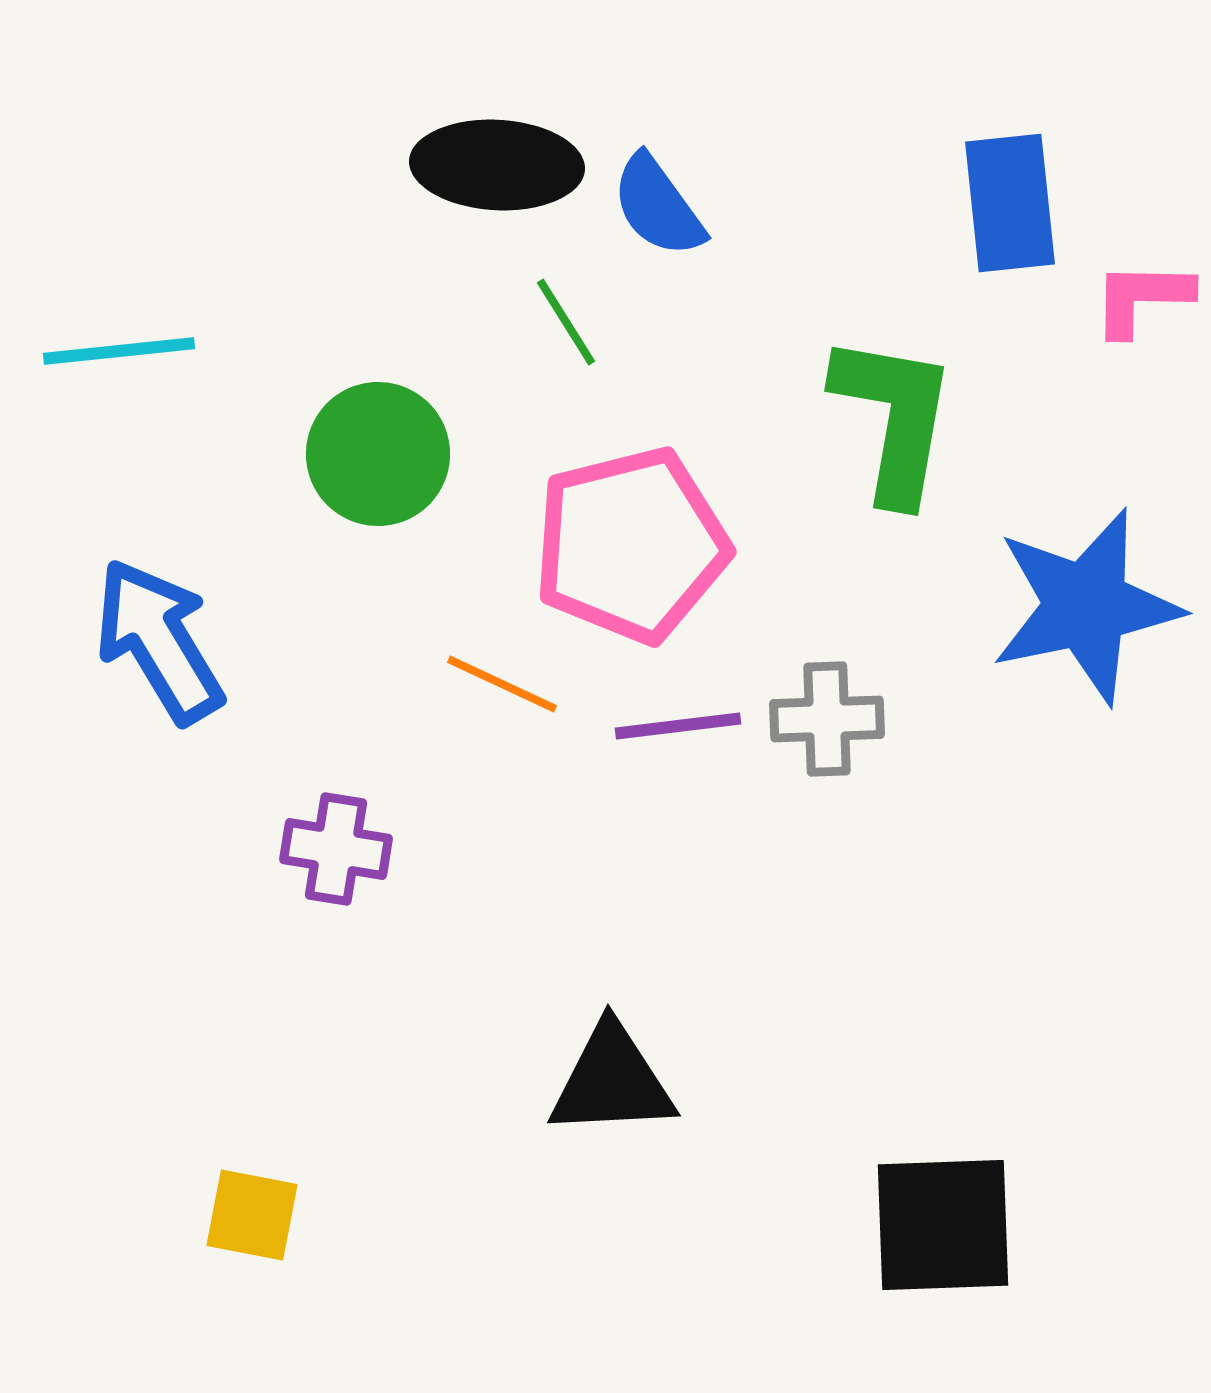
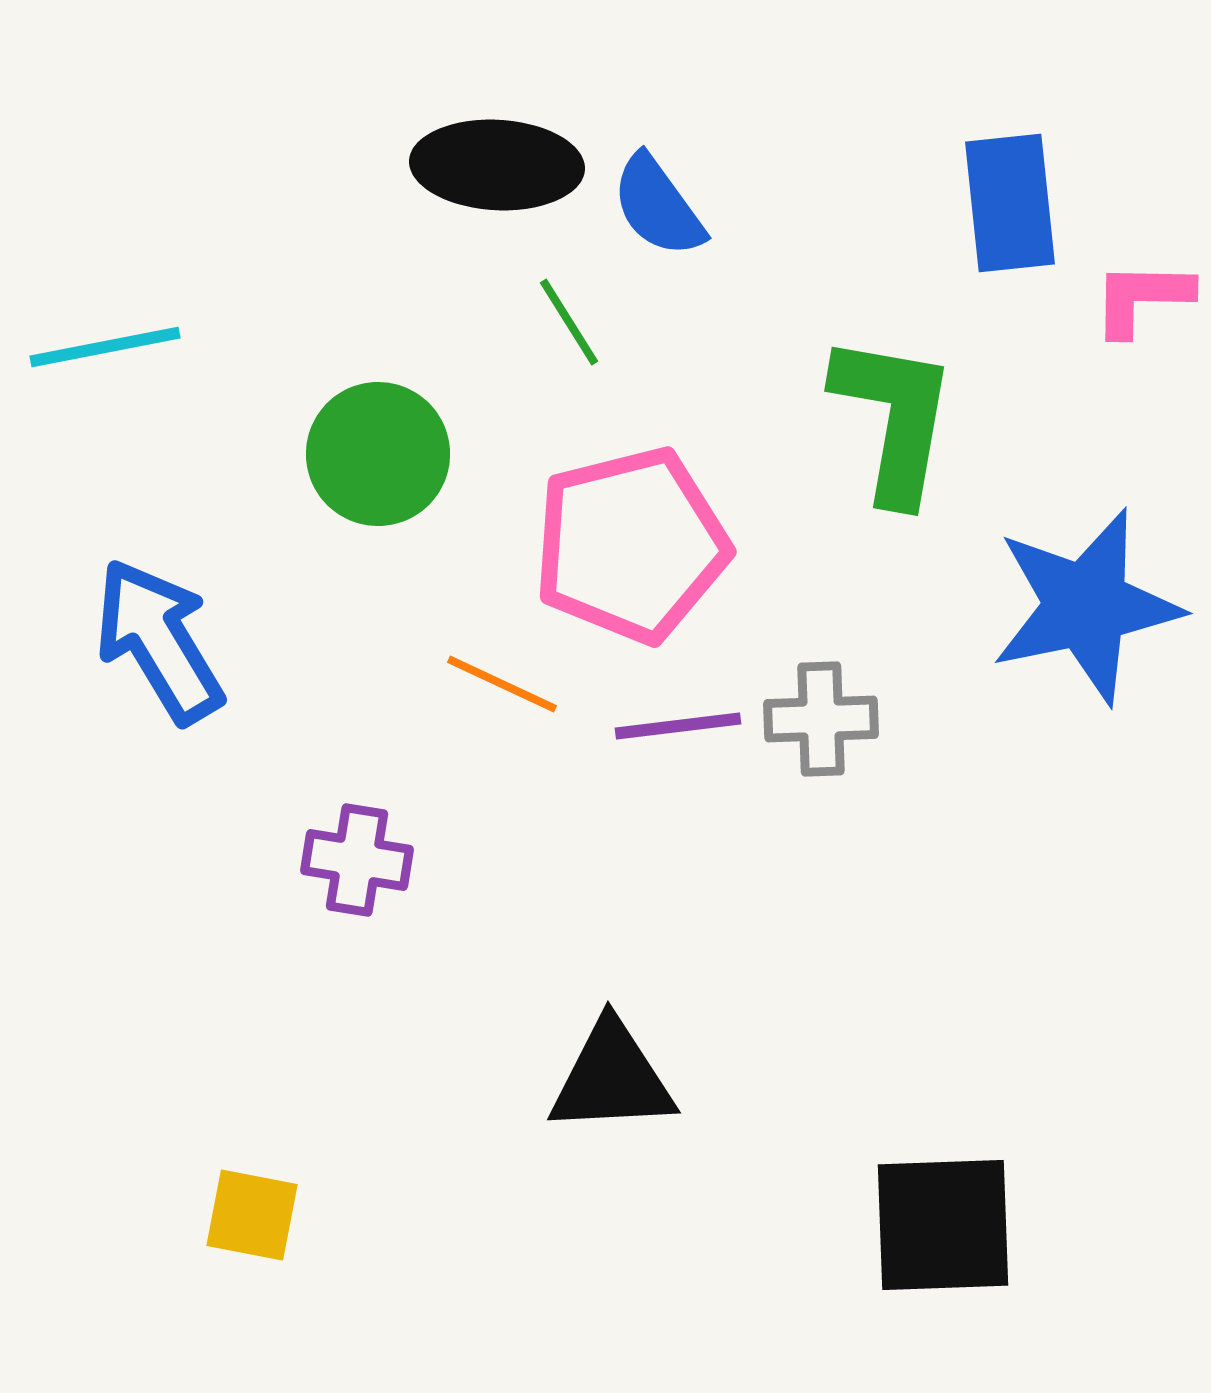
green line: moved 3 px right
cyan line: moved 14 px left, 4 px up; rotated 5 degrees counterclockwise
gray cross: moved 6 px left
purple cross: moved 21 px right, 11 px down
black triangle: moved 3 px up
